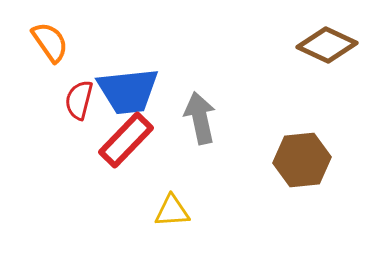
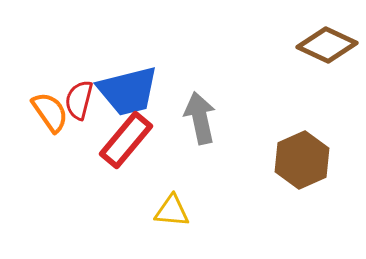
orange semicircle: moved 70 px down
blue trapezoid: rotated 8 degrees counterclockwise
red rectangle: rotated 4 degrees counterclockwise
brown hexagon: rotated 18 degrees counterclockwise
yellow triangle: rotated 9 degrees clockwise
